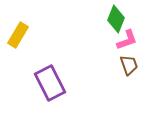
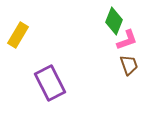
green diamond: moved 2 px left, 2 px down
